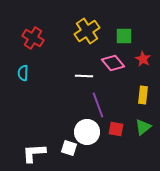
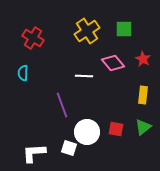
green square: moved 7 px up
purple line: moved 36 px left
